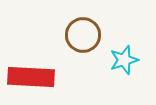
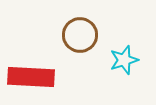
brown circle: moved 3 px left
